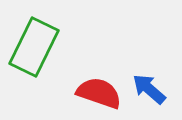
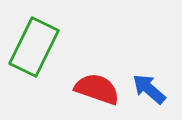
red semicircle: moved 2 px left, 4 px up
